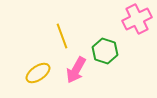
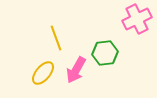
yellow line: moved 6 px left, 2 px down
green hexagon: moved 2 px down; rotated 25 degrees counterclockwise
yellow ellipse: moved 5 px right; rotated 15 degrees counterclockwise
